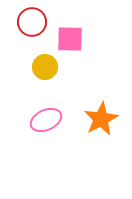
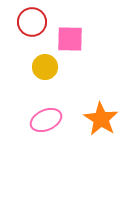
orange star: rotated 12 degrees counterclockwise
